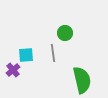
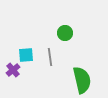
gray line: moved 3 px left, 4 px down
